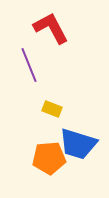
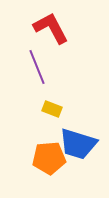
purple line: moved 8 px right, 2 px down
